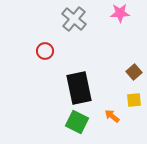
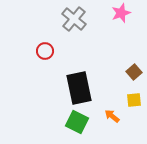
pink star: moved 1 px right; rotated 18 degrees counterclockwise
